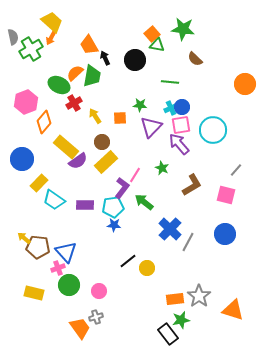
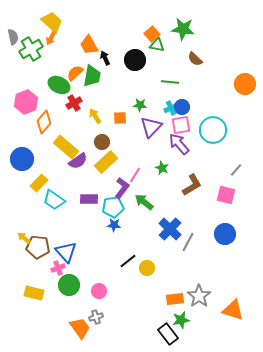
purple rectangle at (85, 205): moved 4 px right, 6 px up
